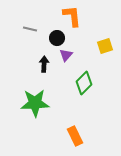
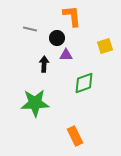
purple triangle: rotated 48 degrees clockwise
green diamond: rotated 25 degrees clockwise
